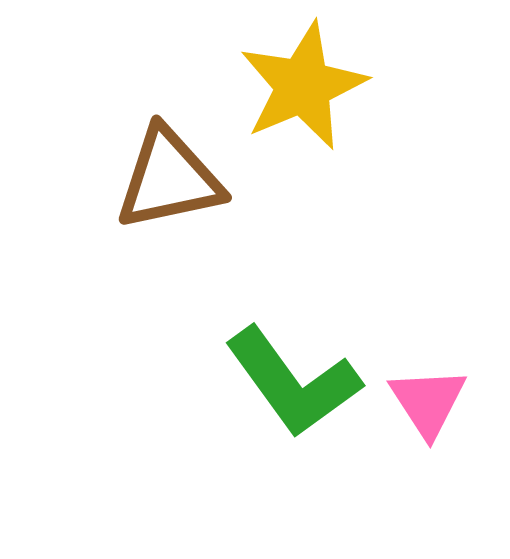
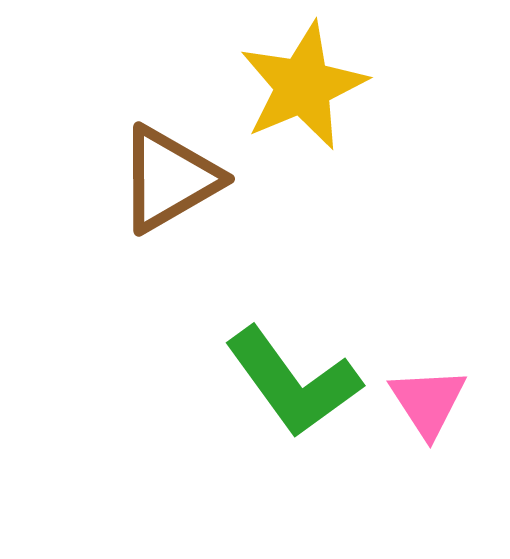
brown triangle: rotated 18 degrees counterclockwise
